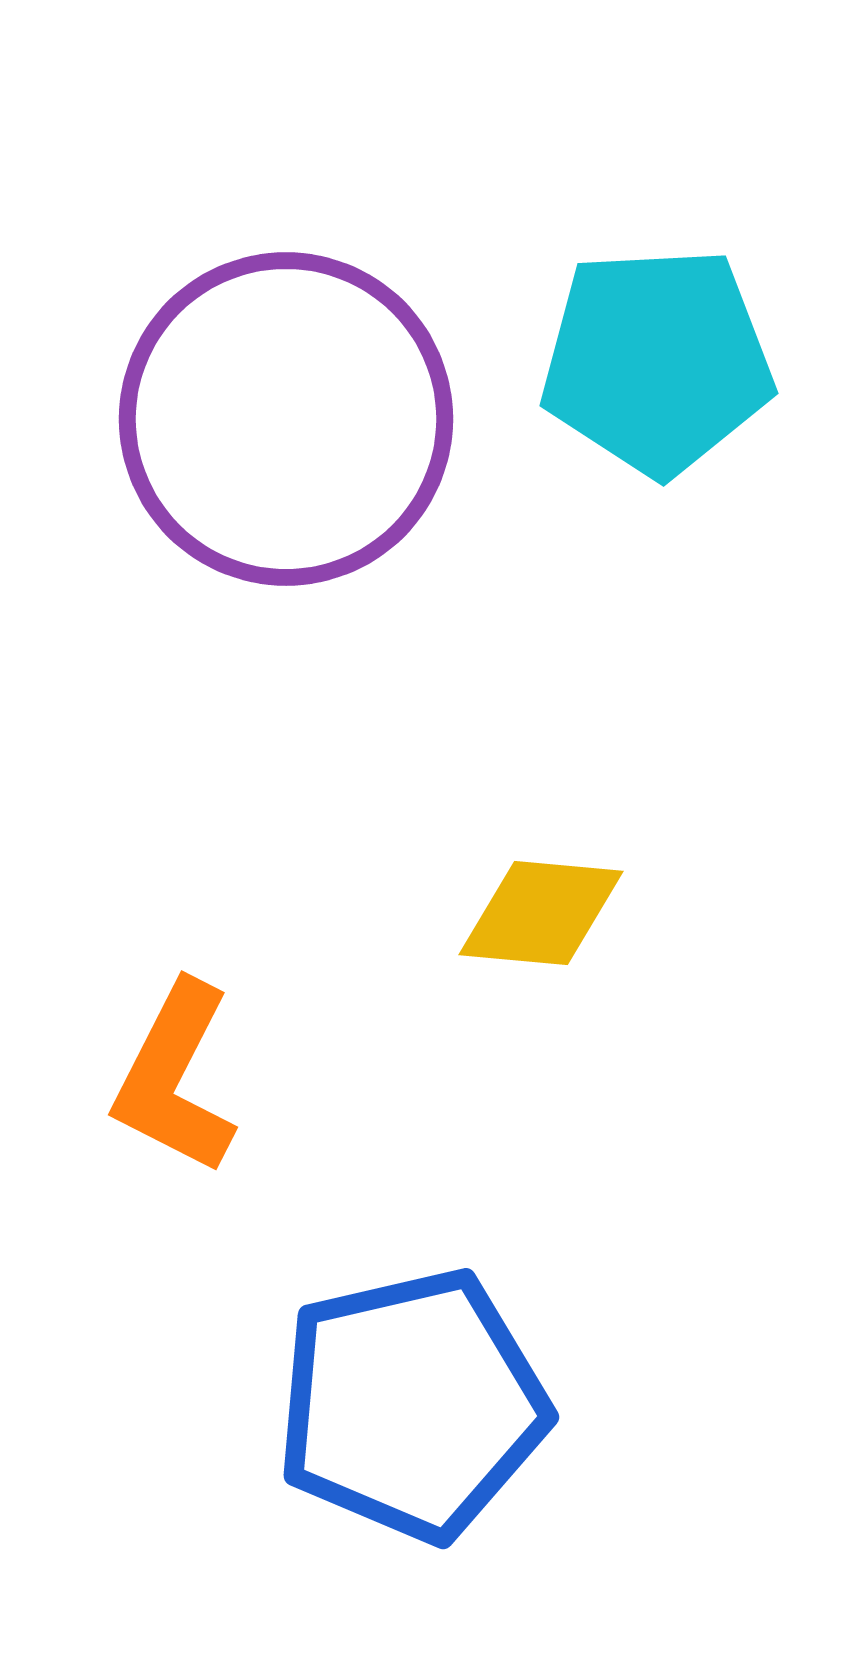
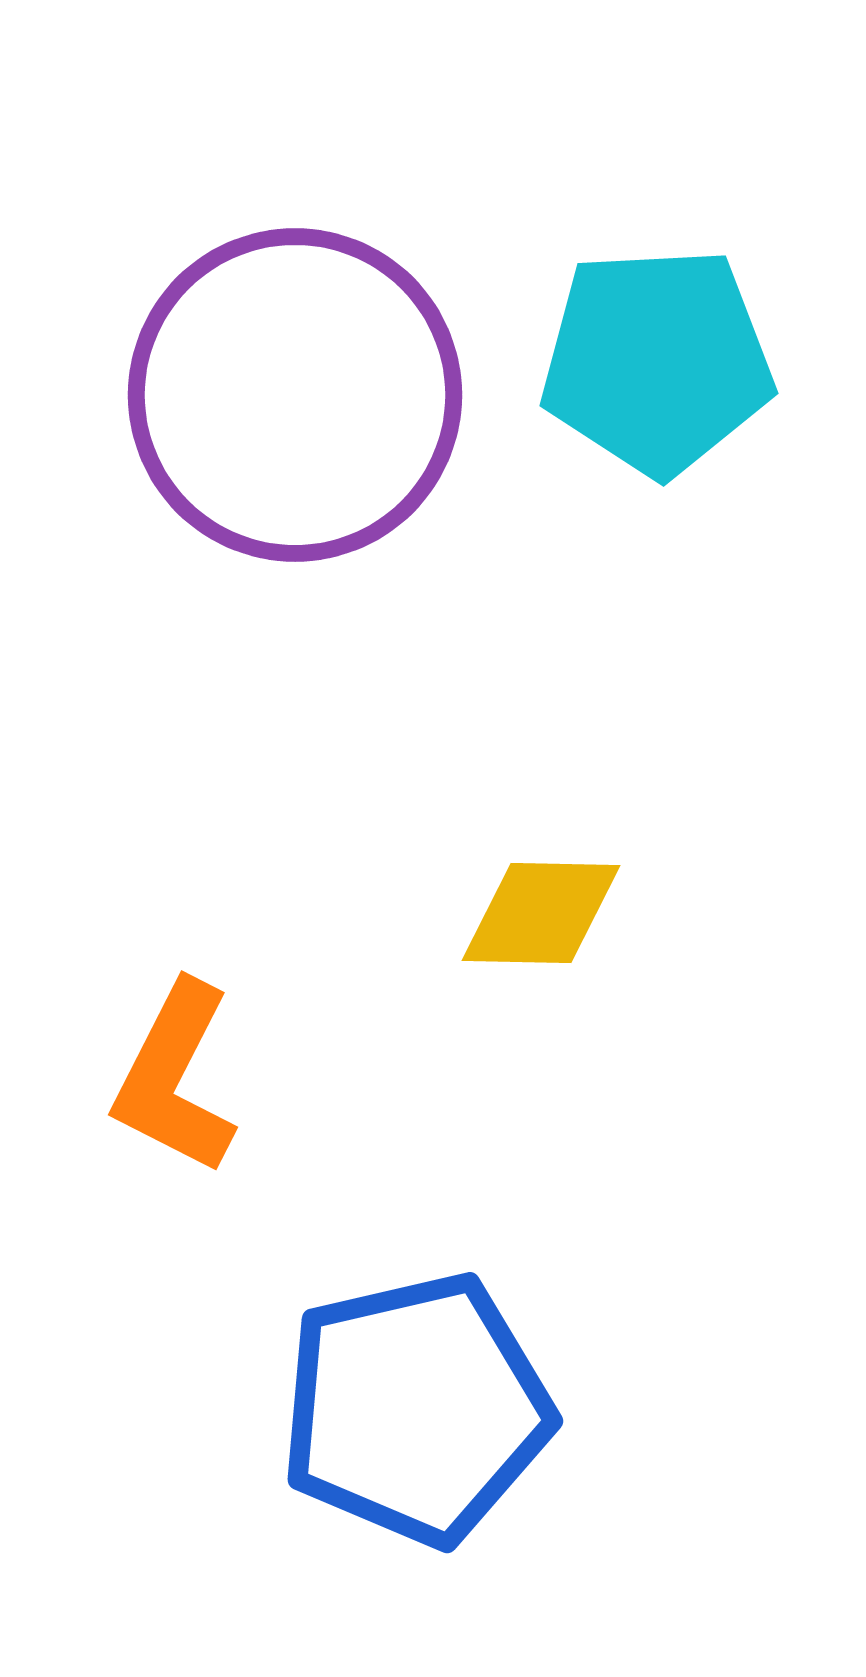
purple circle: moved 9 px right, 24 px up
yellow diamond: rotated 4 degrees counterclockwise
blue pentagon: moved 4 px right, 4 px down
